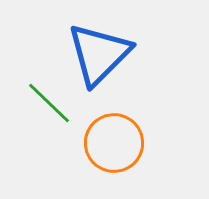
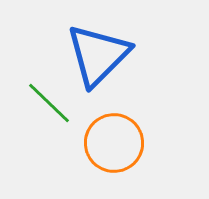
blue triangle: moved 1 px left, 1 px down
